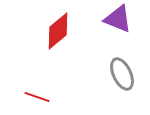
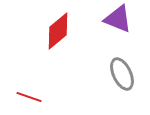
red line: moved 8 px left
